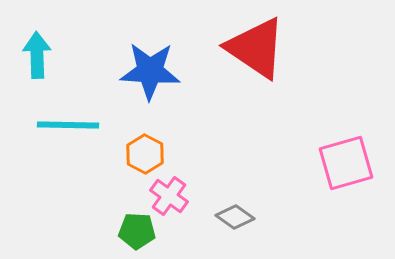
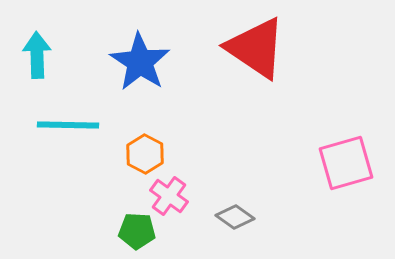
blue star: moved 10 px left, 9 px up; rotated 30 degrees clockwise
